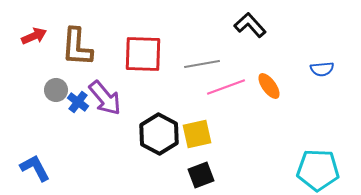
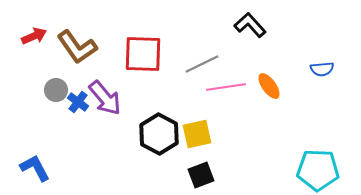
brown L-shape: rotated 39 degrees counterclockwise
gray line: rotated 16 degrees counterclockwise
pink line: rotated 12 degrees clockwise
